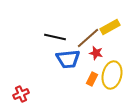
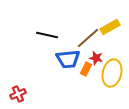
black line: moved 8 px left, 2 px up
red star: moved 5 px down
yellow ellipse: moved 2 px up
orange rectangle: moved 6 px left, 10 px up
red cross: moved 3 px left
